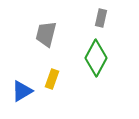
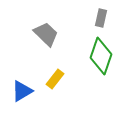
gray trapezoid: rotated 120 degrees clockwise
green diamond: moved 5 px right, 2 px up; rotated 9 degrees counterclockwise
yellow rectangle: moved 3 px right; rotated 18 degrees clockwise
